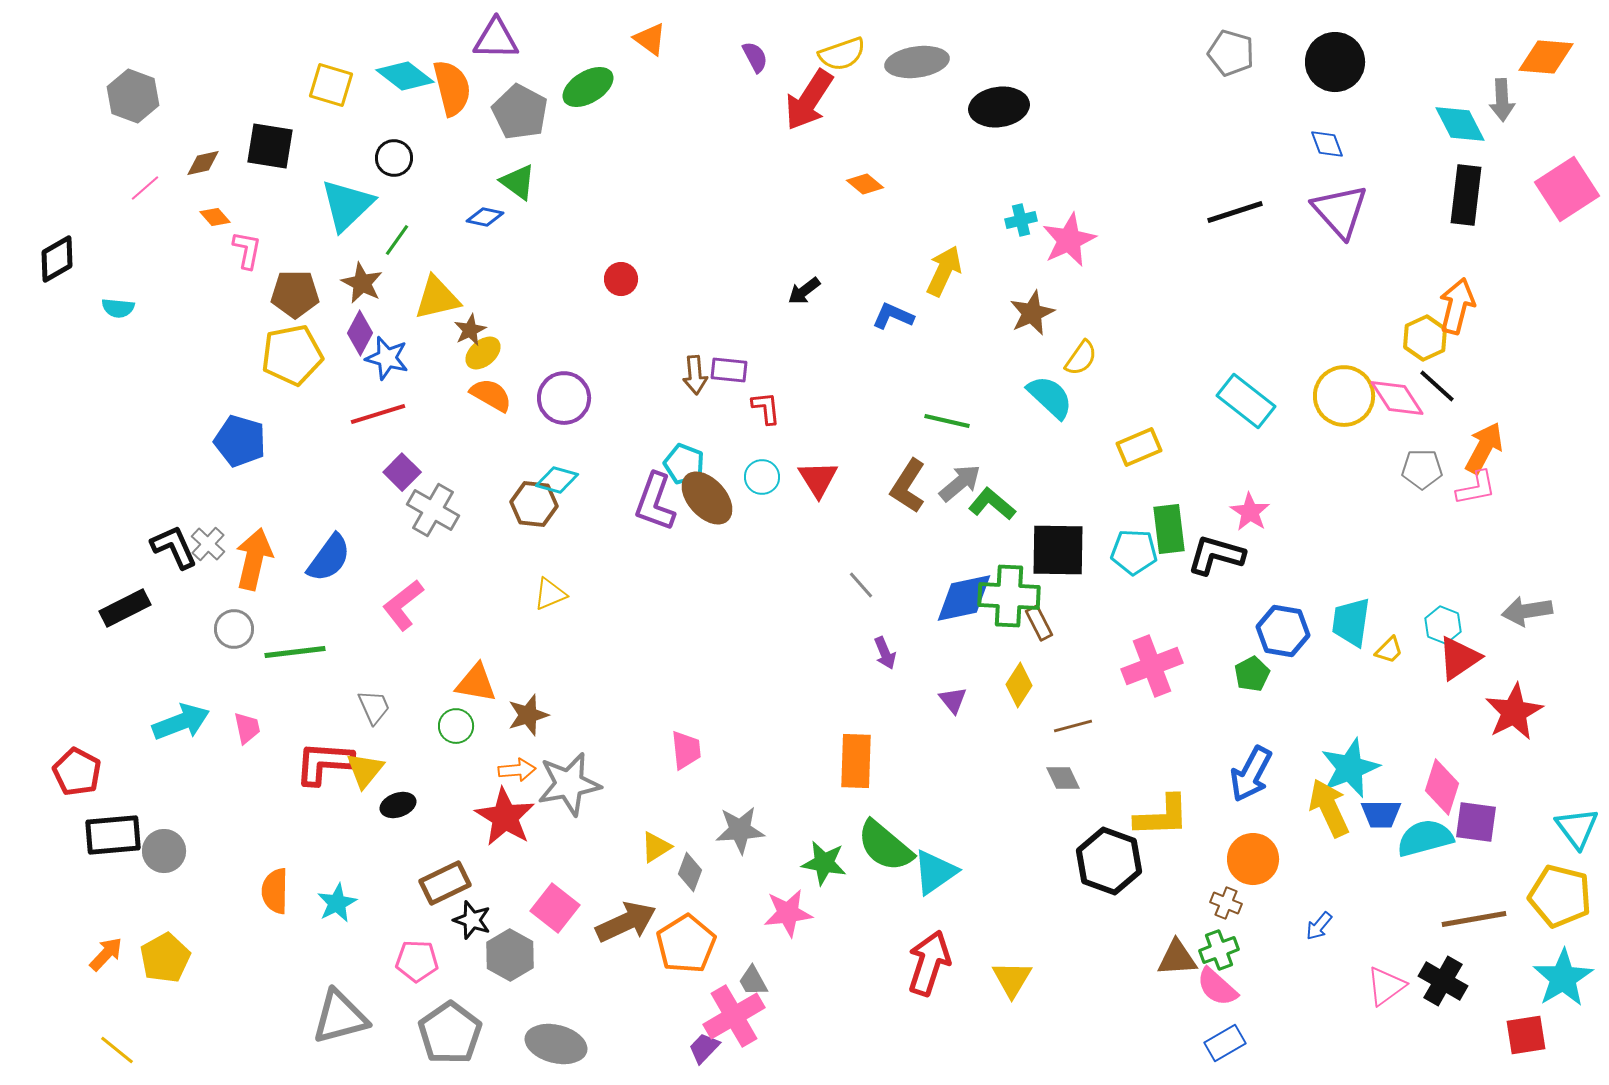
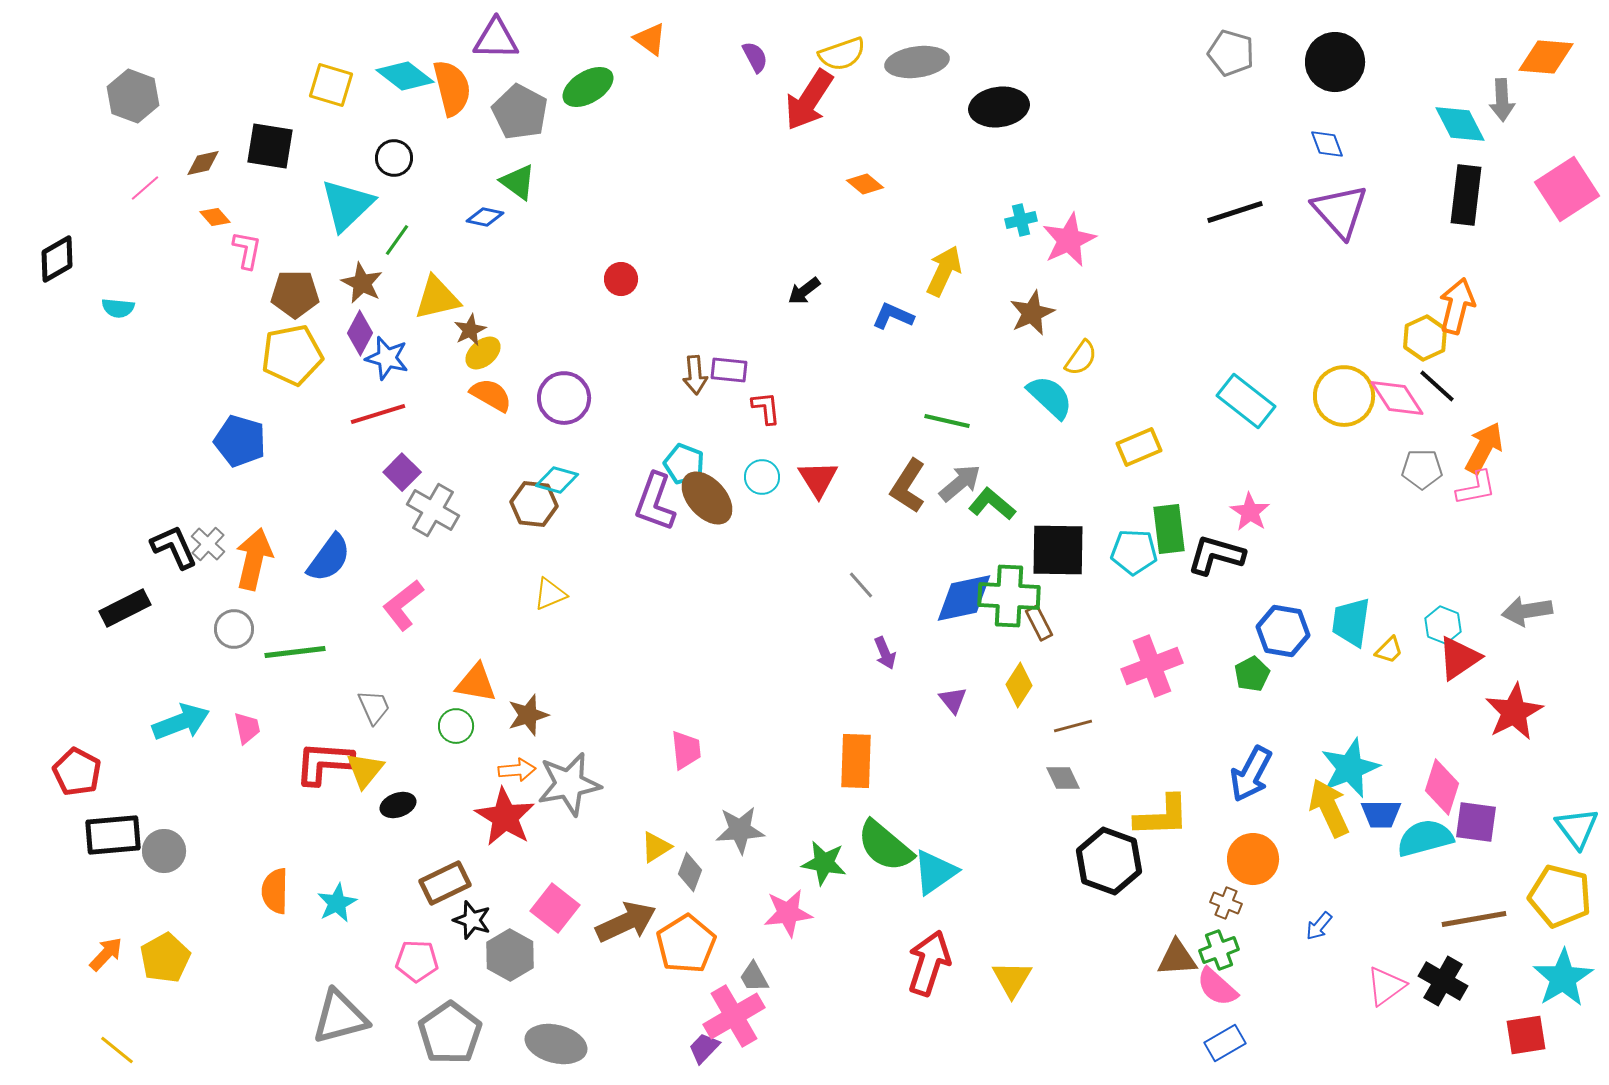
gray trapezoid at (753, 981): moved 1 px right, 4 px up
